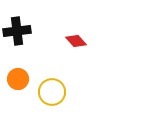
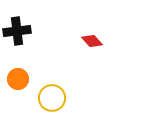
red diamond: moved 16 px right
yellow circle: moved 6 px down
